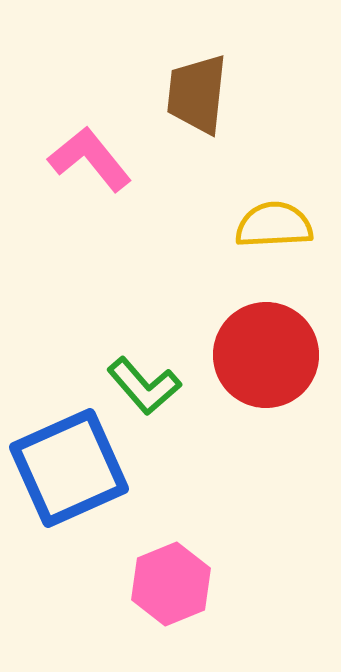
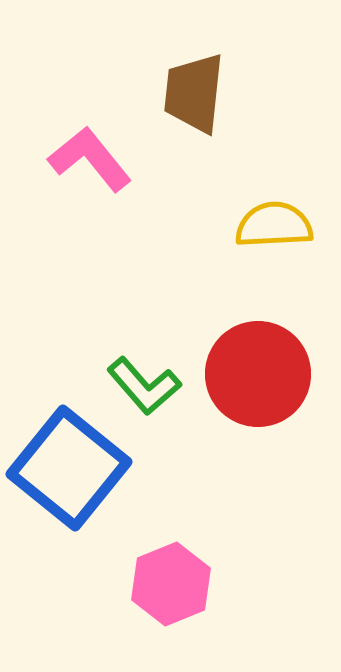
brown trapezoid: moved 3 px left, 1 px up
red circle: moved 8 px left, 19 px down
blue square: rotated 27 degrees counterclockwise
